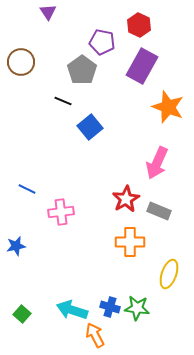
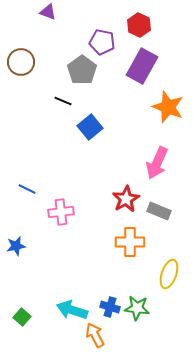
purple triangle: rotated 36 degrees counterclockwise
green square: moved 3 px down
